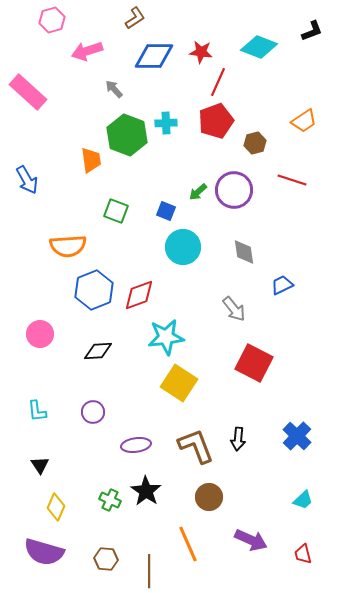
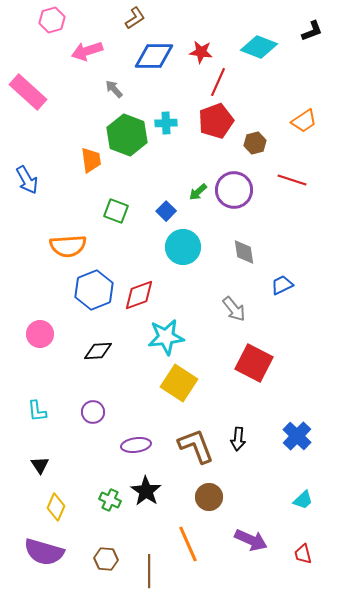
blue square at (166, 211): rotated 24 degrees clockwise
